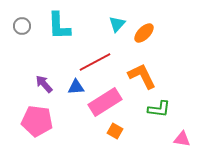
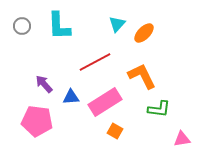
blue triangle: moved 5 px left, 10 px down
pink triangle: rotated 18 degrees counterclockwise
